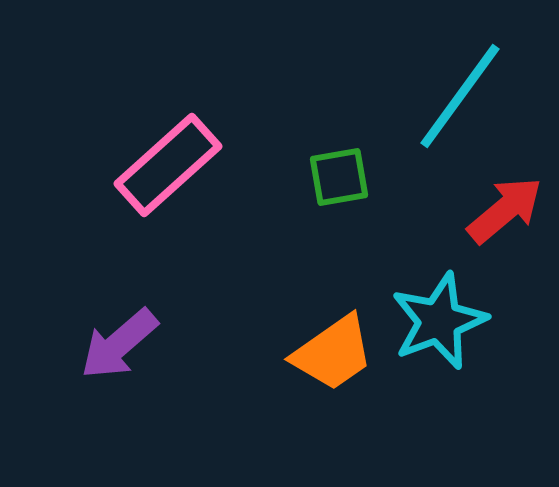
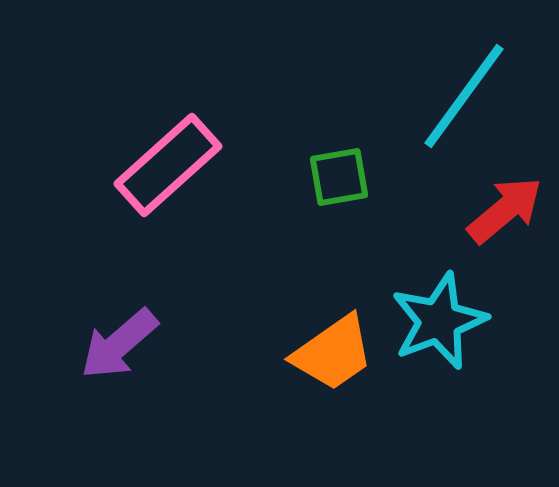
cyan line: moved 4 px right
